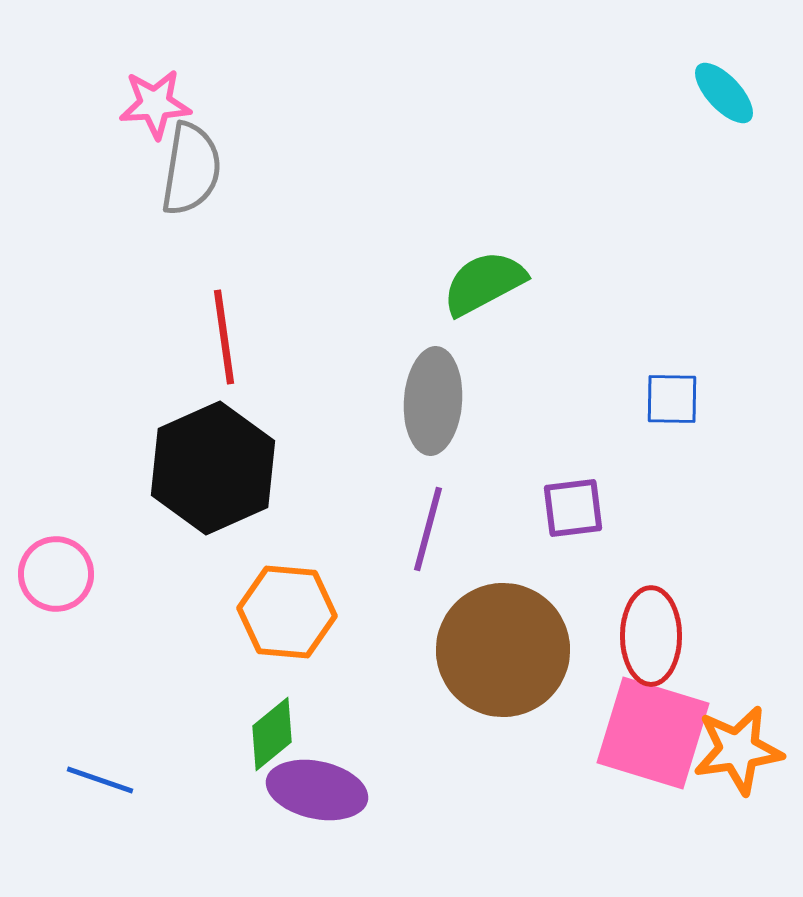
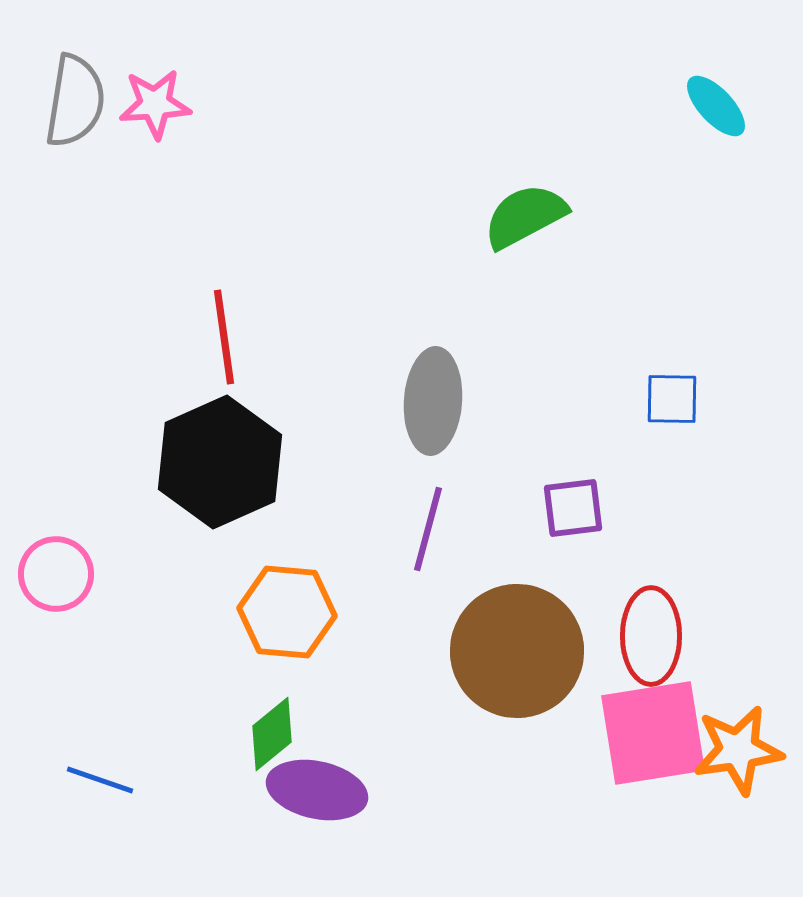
cyan ellipse: moved 8 px left, 13 px down
gray semicircle: moved 116 px left, 68 px up
green semicircle: moved 41 px right, 67 px up
black hexagon: moved 7 px right, 6 px up
brown circle: moved 14 px right, 1 px down
pink square: rotated 26 degrees counterclockwise
